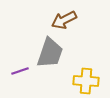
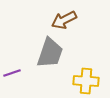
purple line: moved 8 px left, 2 px down
